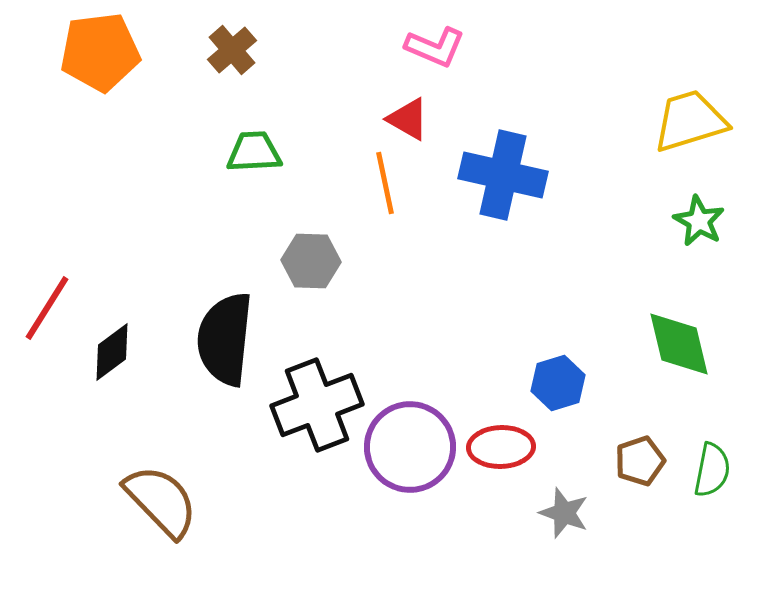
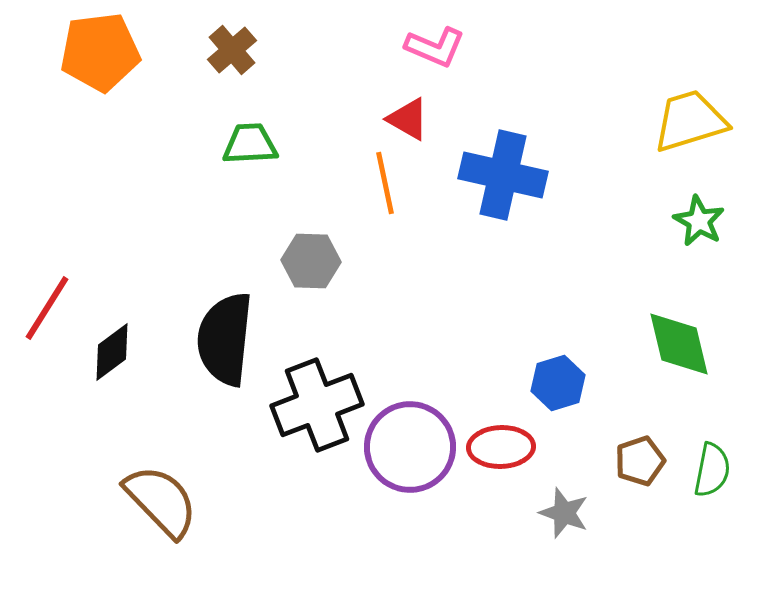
green trapezoid: moved 4 px left, 8 px up
